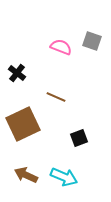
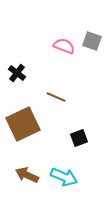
pink semicircle: moved 3 px right, 1 px up
brown arrow: moved 1 px right
